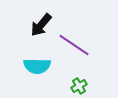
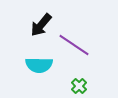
cyan semicircle: moved 2 px right, 1 px up
green cross: rotated 14 degrees counterclockwise
